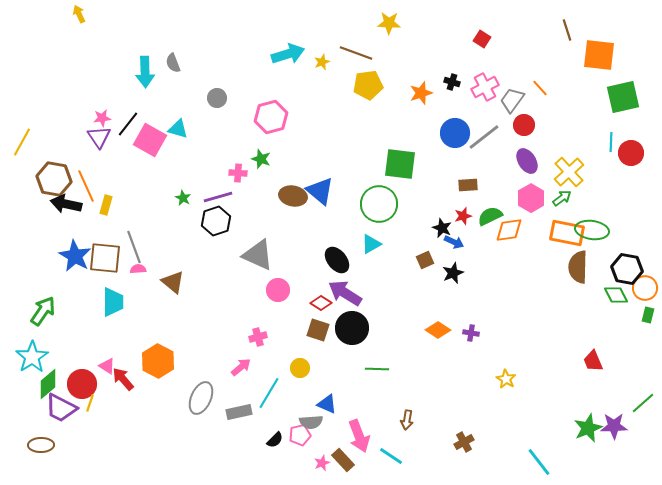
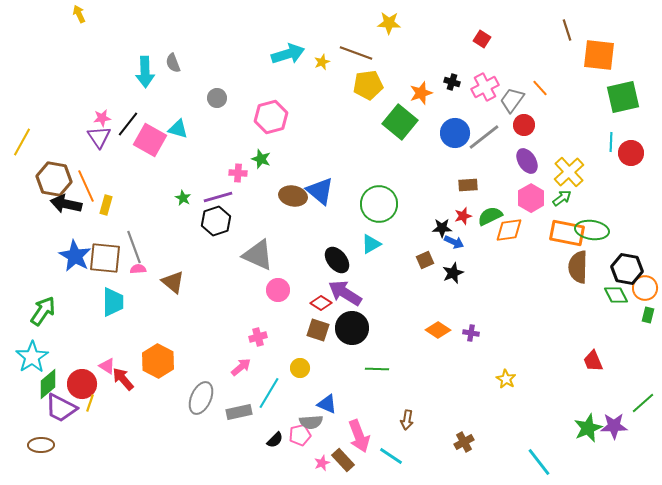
green square at (400, 164): moved 42 px up; rotated 32 degrees clockwise
black star at (442, 228): rotated 24 degrees counterclockwise
